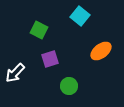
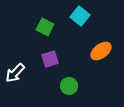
green square: moved 6 px right, 3 px up
